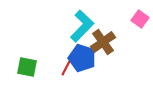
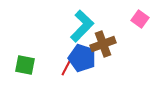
brown cross: moved 2 px down; rotated 15 degrees clockwise
green square: moved 2 px left, 2 px up
